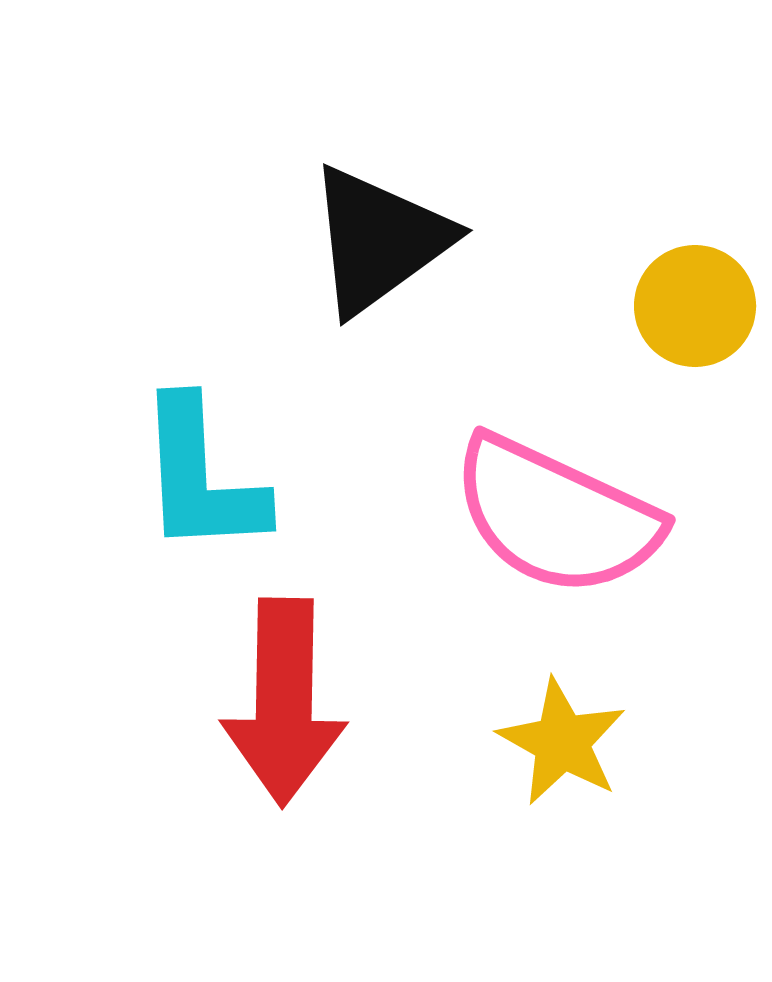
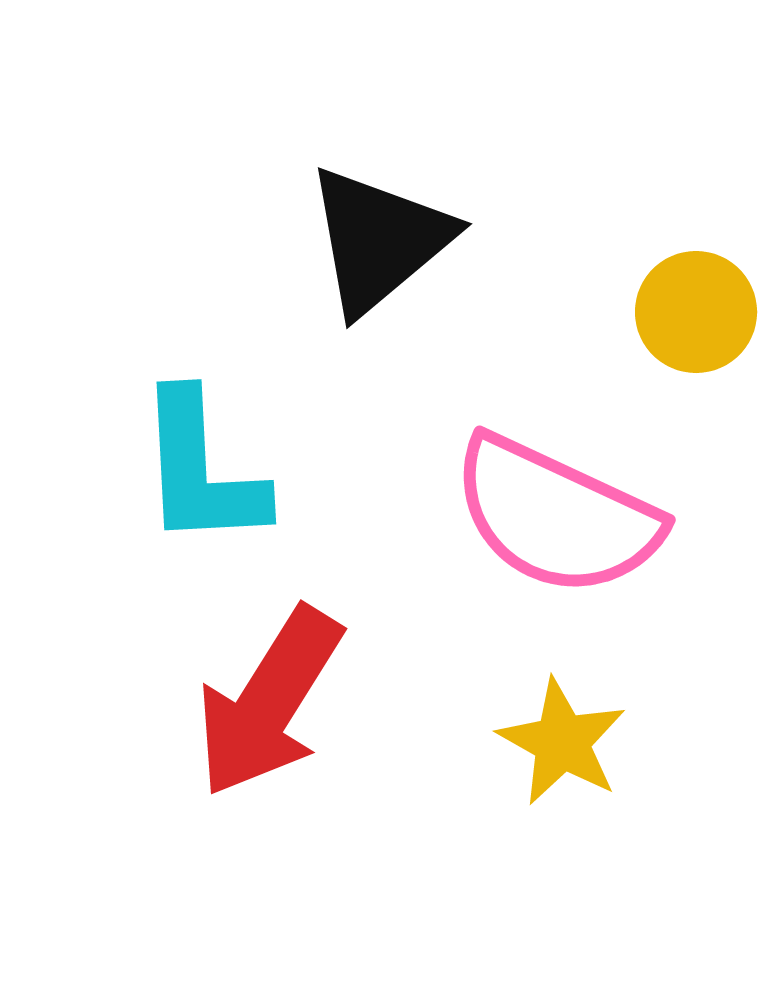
black triangle: rotated 4 degrees counterclockwise
yellow circle: moved 1 px right, 6 px down
cyan L-shape: moved 7 px up
red arrow: moved 15 px left; rotated 31 degrees clockwise
